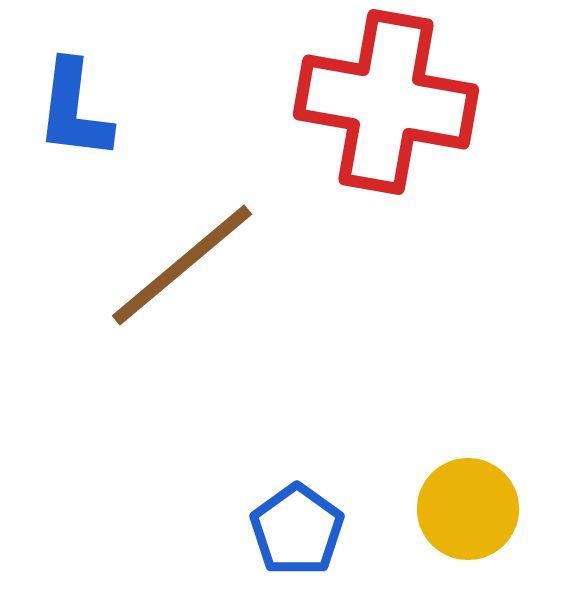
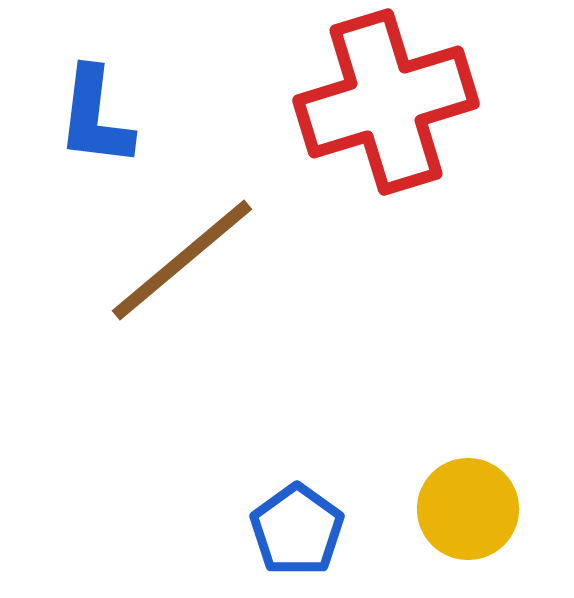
red cross: rotated 27 degrees counterclockwise
blue L-shape: moved 21 px right, 7 px down
brown line: moved 5 px up
